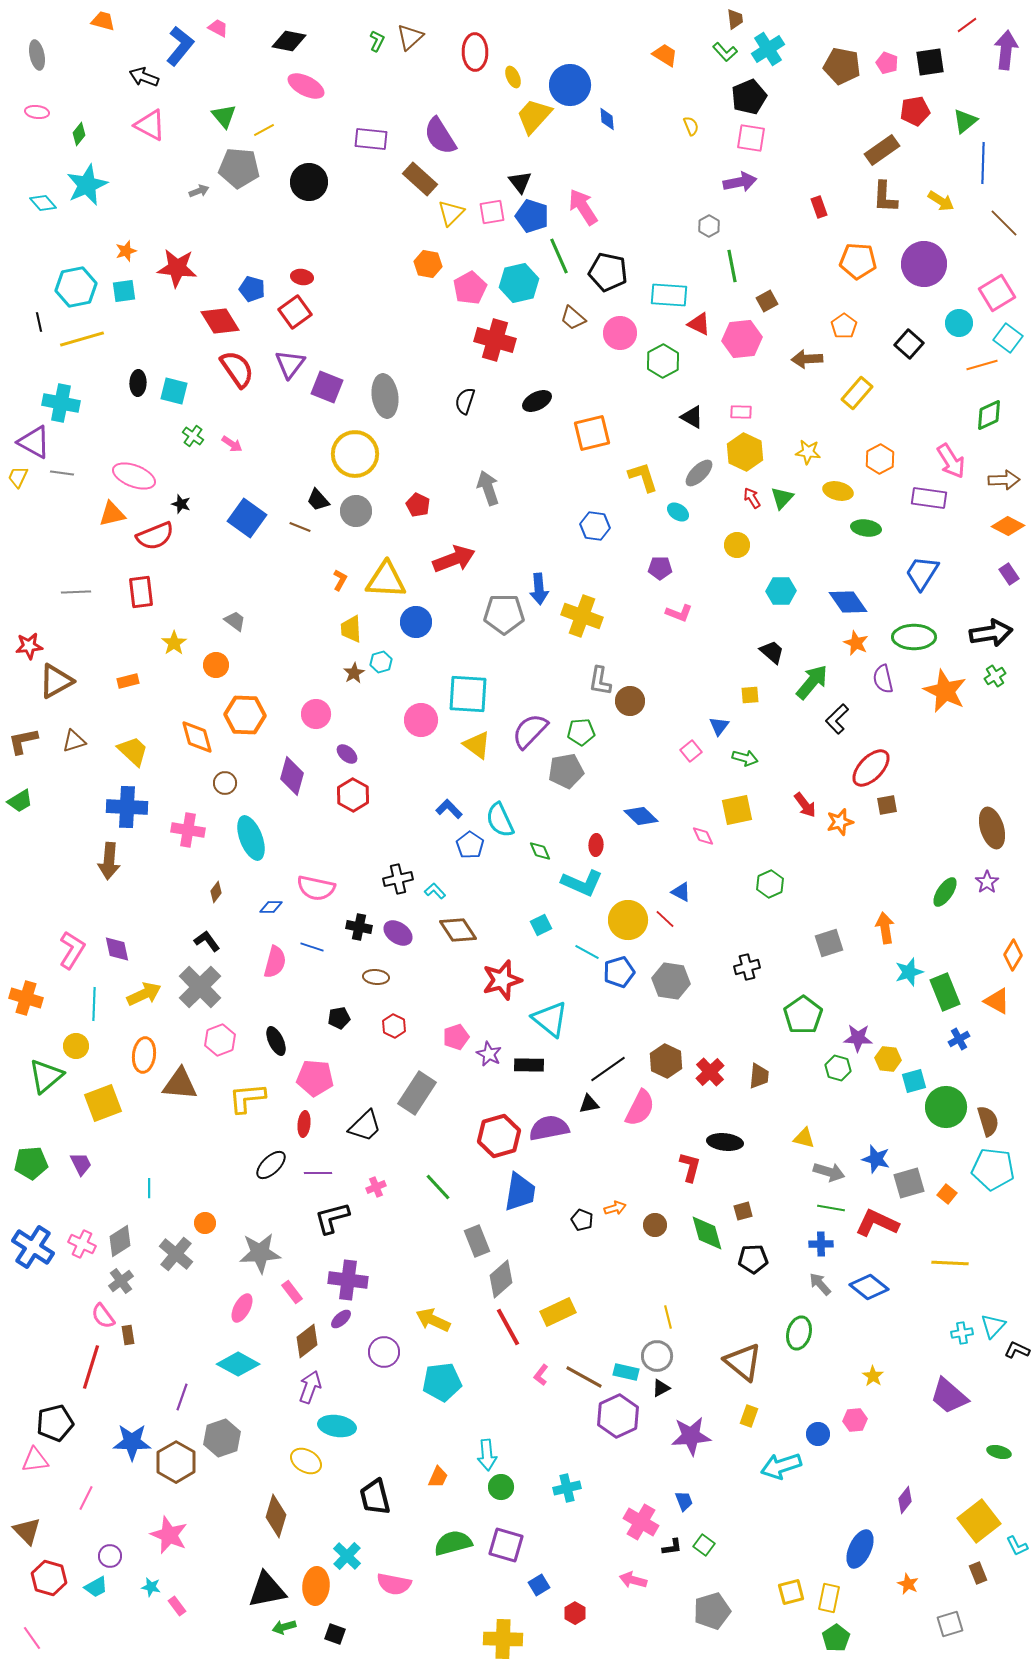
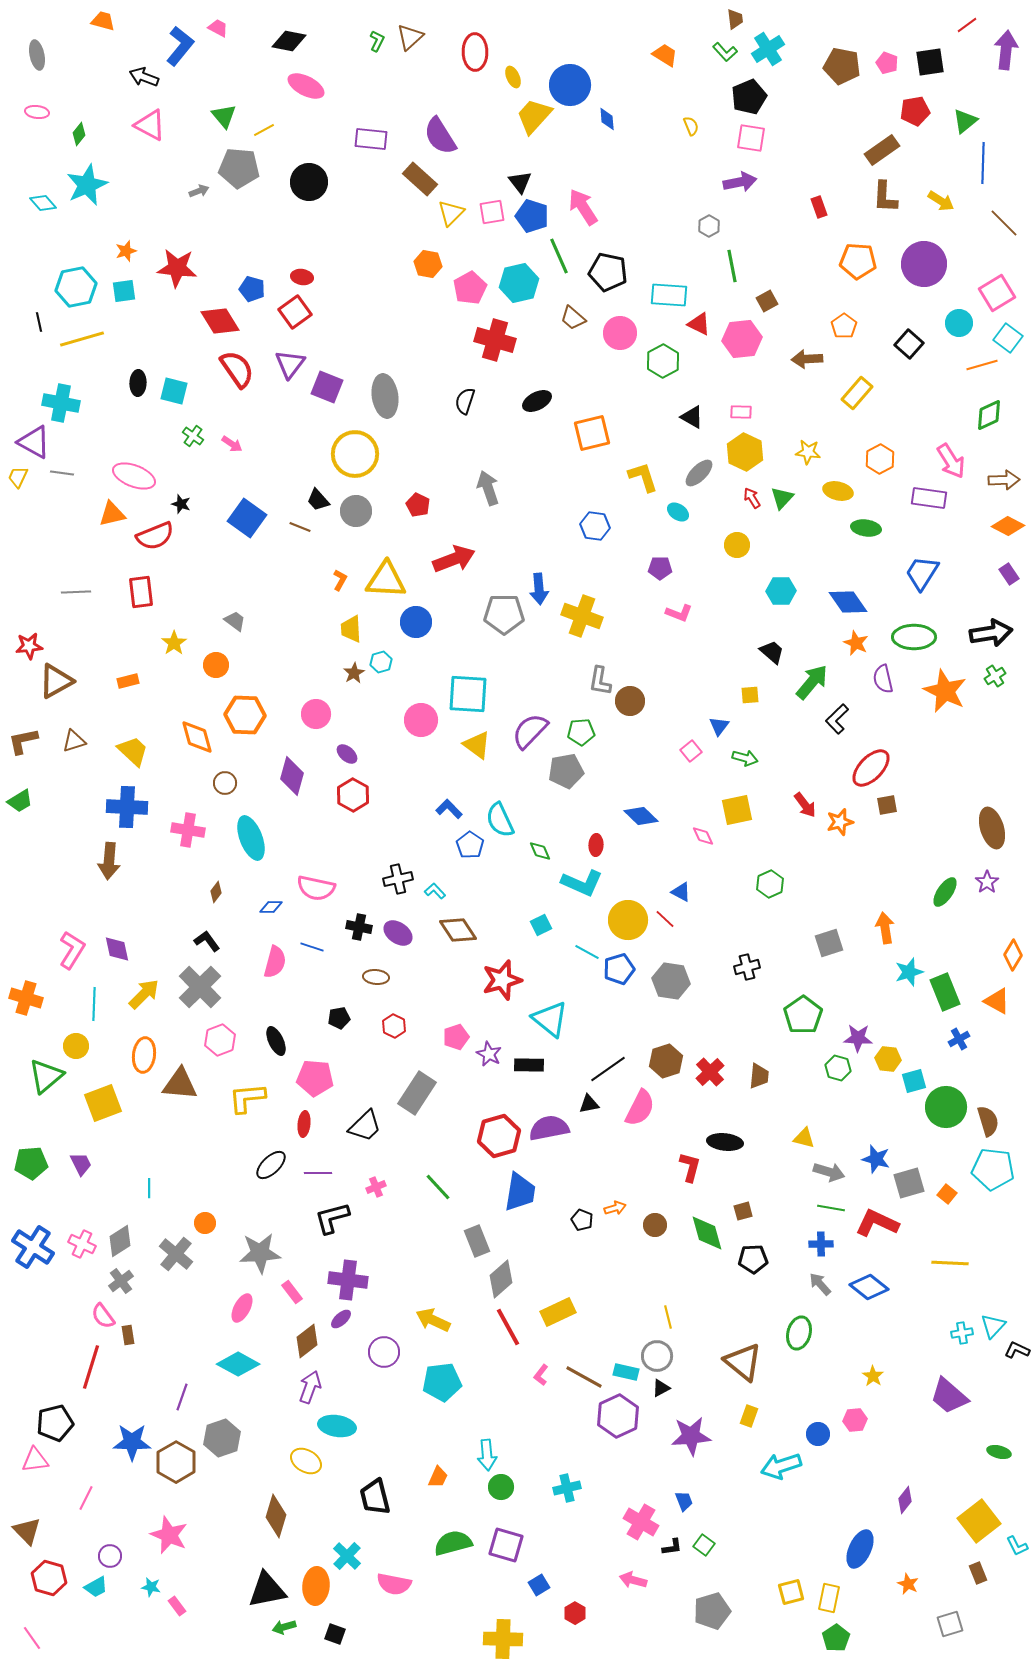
blue pentagon at (619, 972): moved 3 px up
yellow arrow at (144, 994): rotated 20 degrees counterclockwise
brown hexagon at (666, 1061): rotated 16 degrees clockwise
